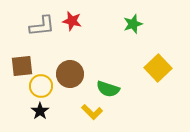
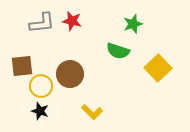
gray L-shape: moved 3 px up
green semicircle: moved 10 px right, 38 px up
black star: rotated 18 degrees counterclockwise
